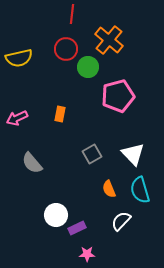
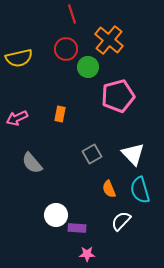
red line: rotated 24 degrees counterclockwise
purple rectangle: rotated 30 degrees clockwise
